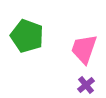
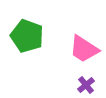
pink trapezoid: rotated 76 degrees counterclockwise
